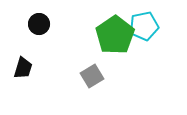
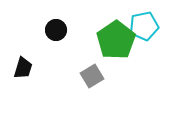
black circle: moved 17 px right, 6 px down
green pentagon: moved 1 px right, 5 px down
